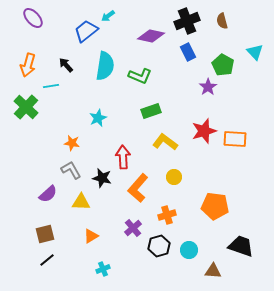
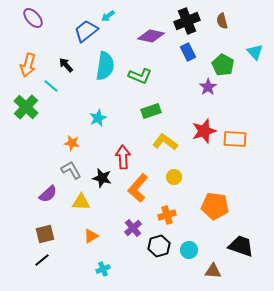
cyan line: rotated 49 degrees clockwise
black line: moved 5 px left
